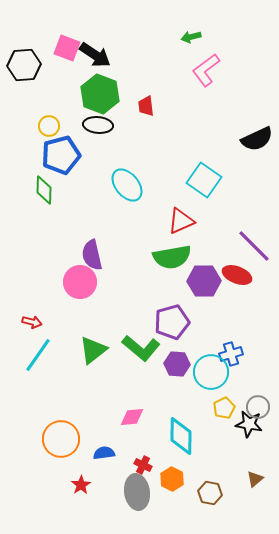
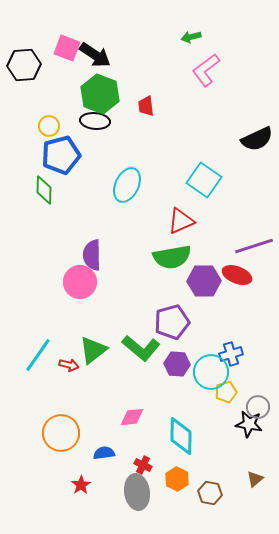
black ellipse at (98, 125): moved 3 px left, 4 px up
cyan ellipse at (127, 185): rotated 64 degrees clockwise
purple line at (254, 246): rotated 63 degrees counterclockwise
purple semicircle at (92, 255): rotated 12 degrees clockwise
red arrow at (32, 322): moved 37 px right, 43 px down
yellow pentagon at (224, 408): moved 2 px right, 16 px up; rotated 10 degrees clockwise
orange circle at (61, 439): moved 6 px up
orange hexagon at (172, 479): moved 5 px right
